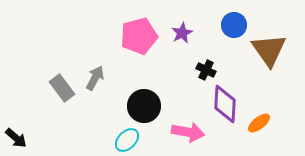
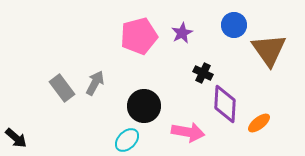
black cross: moved 3 px left, 3 px down
gray arrow: moved 5 px down
